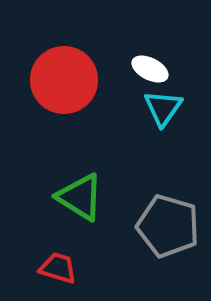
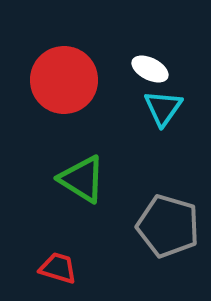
green triangle: moved 2 px right, 18 px up
